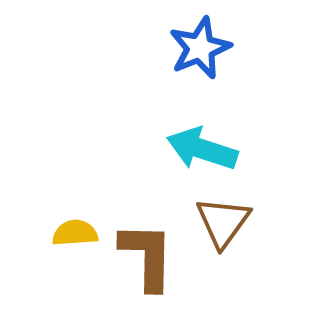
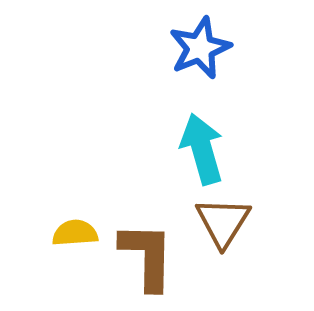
cyan arrow: rotated 56 degrees clockwise
brown triangle: rotated 4 degrees counterclockwise
